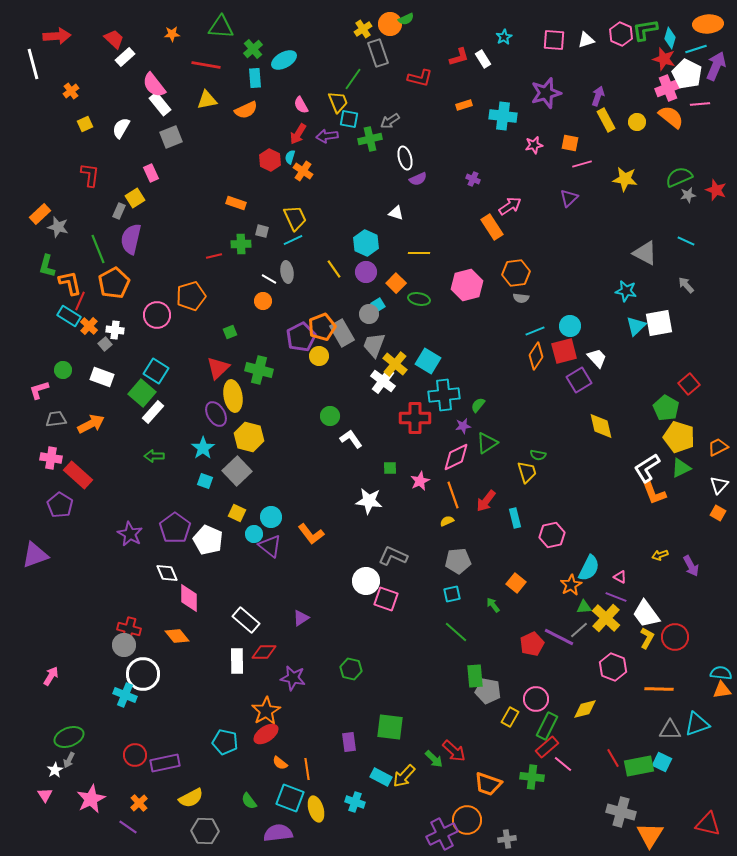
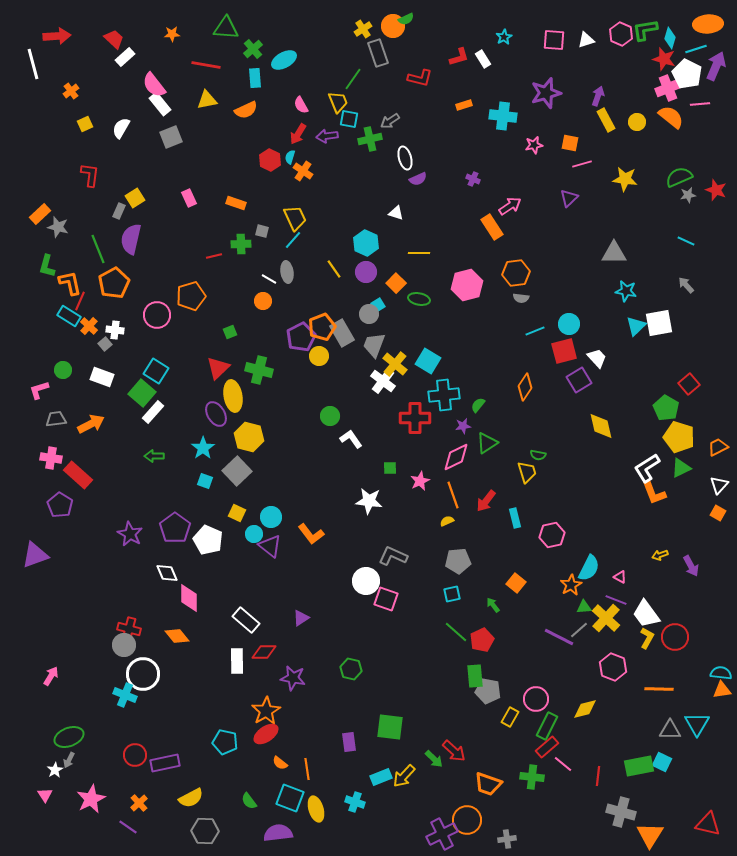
orange circle at (390, 24): moved 3 px right, 2 px down
green triangle at (221, 27): moved 5 px right, 1 px down
pink rectangle at (151, 173): moved 38 px right, 25 px down
cyan line at (293, 240): rotated 24 degrees counterclockwise
gray triangle at (645, 253): moved 31 px left; rotated 28 degrees counterclockwise
cyan circle at (570, 326): moved 1 px left, 2 px up
orange diamond at (536, 356): moved 11 px left, 31 px down
purple line at (616, 597): moved 3 px down
red pentagon at (532, 644): moved 50 px left, 4 px up
cyan triangle at (697, 724): rotated 40 degrees counterclockwise
red line at (613, 758): moved 15 px left, 18 px down; rotated 36 degrees clockwise
cyan rectangle at (381, 777): rotated 50 degrees counterclockwise
